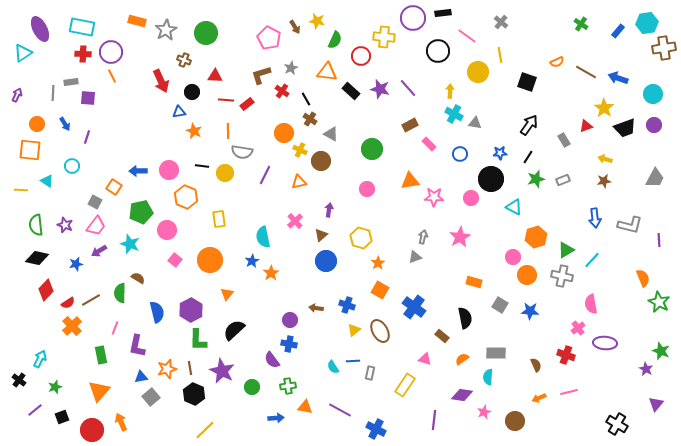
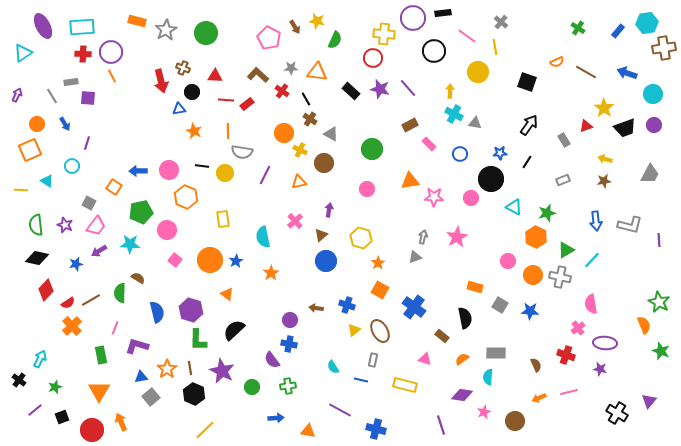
green cross at (581, 24): moved 3 px left, 4 px down
cyan rectangle at (82, 27): rotated 15 degrees counterclockwise
purple ellipse at (40, 29): moved 3 px right, 3 px up
yellow cross at (384, 37): moved 3 px up
black circle at (438, 51): moved 4 px left
yellow line at (500, 55): moved 5 px left, 8 px up
red circle at (361, 56): moved 12 px right, 2 px down
brown cross at (184, 60): moved 1 px left, 8 px down
gray star at (291, 68): rotated 24 degrees clockwise
orange triangle at (327, 72): moved 10 px left
brown L-shape at (261, 75): moved 3 px left; rotated 60 degrees clockwise
blue arrow at (618, 78): moved 9 px right, 5 px up
red arrow at (161, 81): rotated 10 degrees clockwise
gray line at (53, 93): moved 1 px left, 3 px down; rotated 35 degrees counterclockwise
blue triangle at (179, 112): moved 3 px up
purple line at (87, 137): moved 6 px down
orange square at (30, 150): rotated 30 degrees counterclockwise
black line at (528, 157): moved 1 px left, 5 px down
brown circle at (321, 161): moved 3 px right, 2 px down
gray trapezoid at (655, 178): moved 5 px left, 4 px up
green star at (536, 179): moved 11 px right, 34 px down
gray square at (95, 202): moved 6 px left, 1 px down
blue arrow at (595, 218): moved 1 px right, 3 px down
yellow rectangle at (219, 219): moved 4 px right
pink star at (460, 237): moved 3 px left
orange hexagon at (536, 237): rotated 15 degrees counterclockwise
cyan star at (130, 244): rotated 18 degrees counterclockwise
pink circle at (513, 257): moved 5 px left, 4 px down
blue star at (252, 261): moved 16 px left
orange circle at (527, 275): moved 6 px right
gray cross at (562, 276): moved 2 px left, 1 px down
orange semicircle at (643, 278): moved 1 px right, 47 px down
orange rectangle at (474, 282): moved 1 px right, 5 px down
orange triangle at (227, 294): rotated 32 degrees counterclockwise
purple hexagon at (191, 310): rotated 15 degrees counterclockwise
purple L-shape at (137, 346): rotated 95 degrees clockwise
blue line at (353, 361): moved 8 px right, 19 px down; rotated 16 degrees clockwise
orange star at (167, 369): rotated 18 degrees counterclockwise
purple star at (646, 369): moved 46 px left; rotated 16 degrees counterclockwise
gray rectangle at (370, 373): moved 3 px right, 13 px up
yellow rectangle at (405, 385): rotated 70 degrees clockwise
orange triangle at (99, 391): rotated 10 degrees counterclockwise
purple triangle at (656, 404): moved 7 px left, 3 px up
orange triangle at (305, 407): moved 3 px right, 24 px down
purple line at (434, 420): moved 7 px right, 5 px down; rotated 24 degrees counterclockwise
black cross at (617, 424): moved 11 px up
blue cross at (376, 429): rotated 12 degrees counterclockwise
